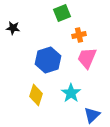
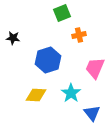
black star: moved 10 px down
pink trapezoid: moved 8 px right, 10 px down
yellow diamond: rotated 75 degrees clockwise
blue triangle: moved 2 px up; rotated 24 degrees counterclockwise
